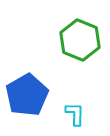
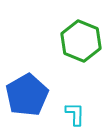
green hexagon: moved 1 px right, 1 px down
